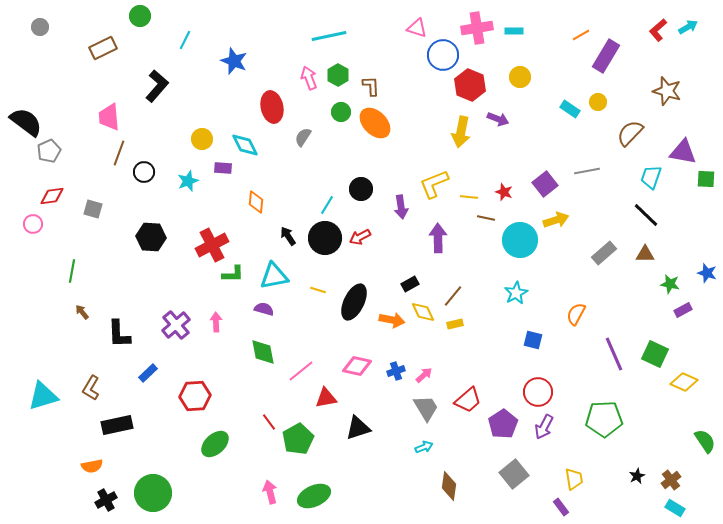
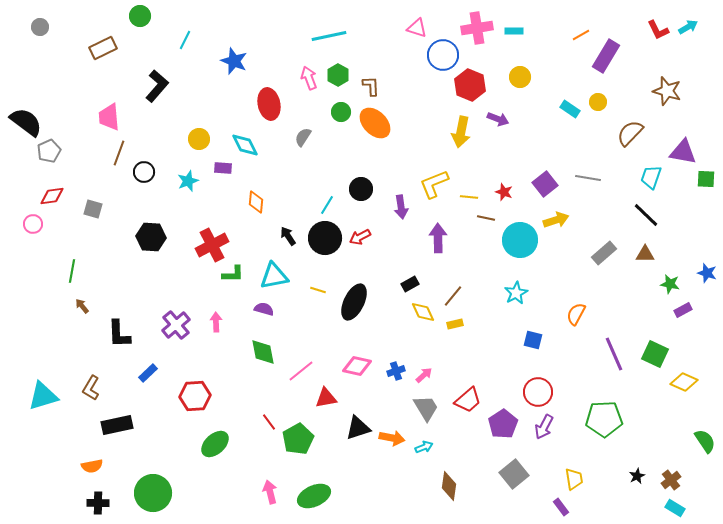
red L-shape at (658, 30): rotated 75 degrees counterclockwise
red ellipse at (272, 107): moved 3 px left, 3 px up
yellow circle at (202, 139): moved 3 px left
gray line at (587, 171): moved 1 px right, 7 px down; rotated 20 degrees clockwise
brown arrow at (82, 312): moved 6 px up
orange arrow at (392, 320): moved 118 px down
black cross at (106, 500): moved 8 px left, 3 px down; rotated 30 degrees clockwise
